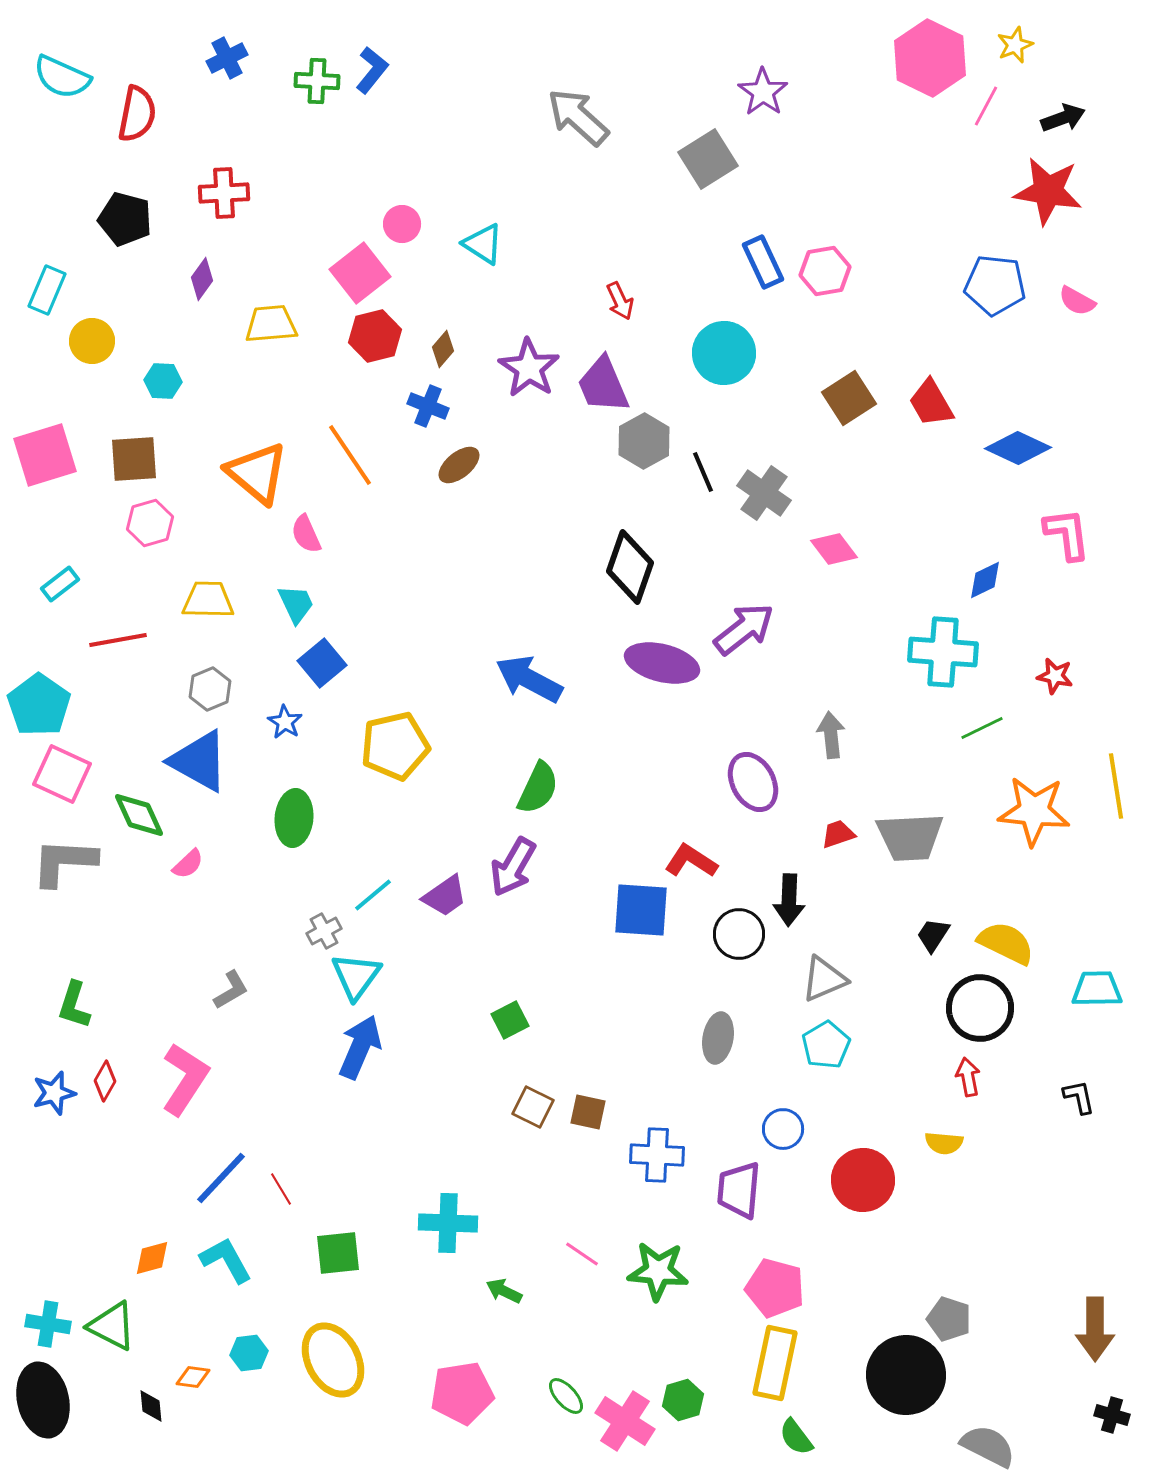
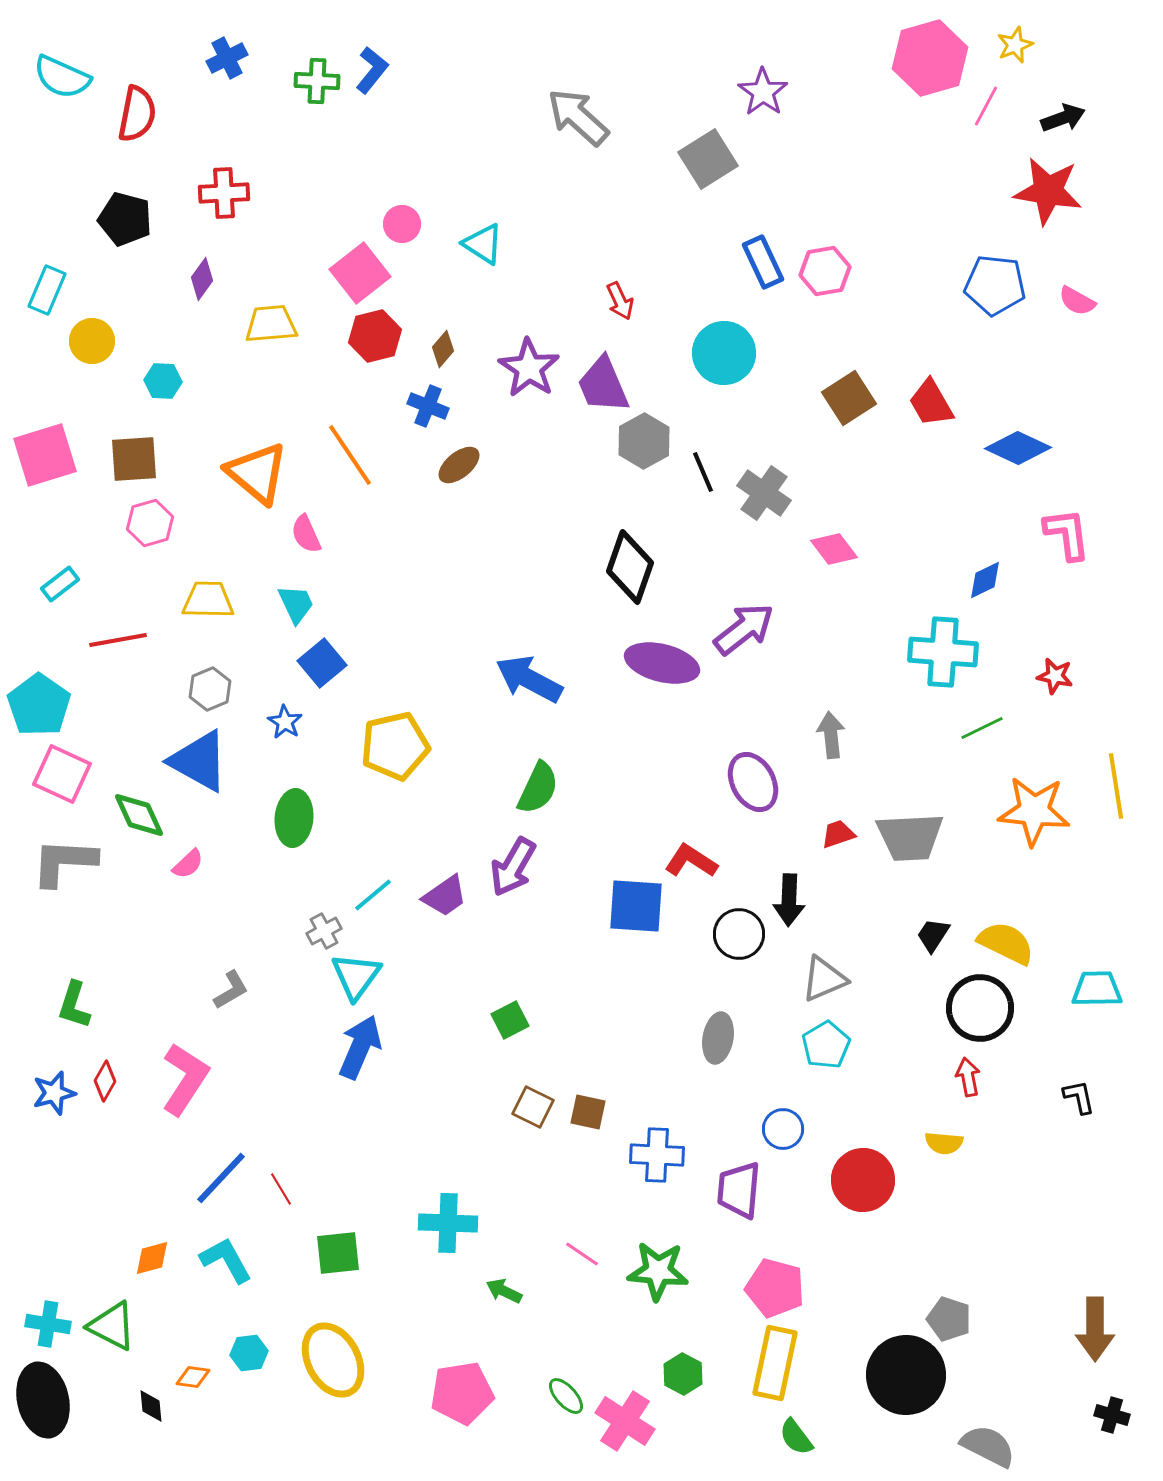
pink hexagon at (930, 58): rotated 18 degrees clockwise
blue square at (641, 910): moved 5 px left, 4 px up
green hexagon at (683, 1400): moved 26 px up; rotated 15 degrees counterclockwise
